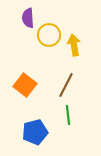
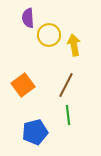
orange square: moved 2 px left; rotated 15 degrees clockwise
